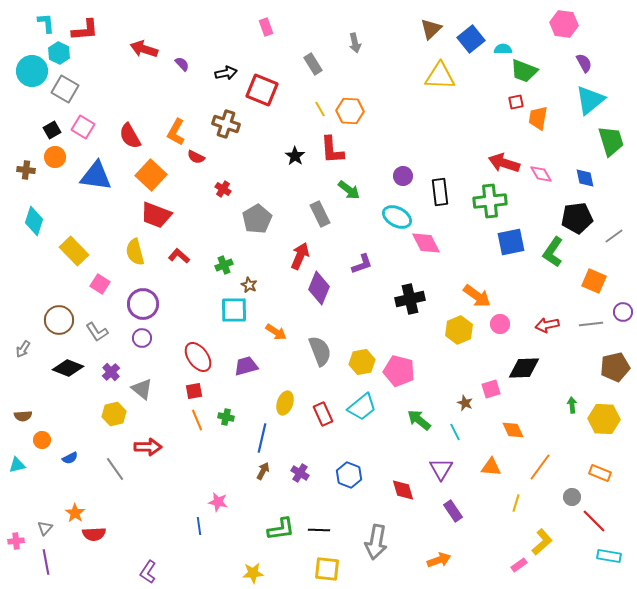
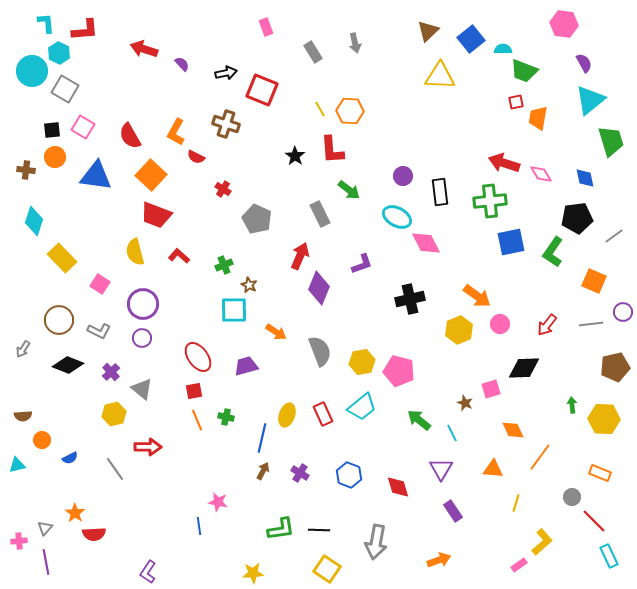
brown triangle at (431, 29): moved 3 px left, 2 px down
gray rectangle at (313, 64): moved 12 px up
black square at (52, 130): rotated 24 degrees clockwise
gray pentagon at (257, 219): rotated 16 degrees counterclockwise
yellow rectangle at (74, 251): moved 12 px left, 7 px down
red arrow at (547, 325): rotated 40 degrees counterclockwise
gray L-shape at (97, 332): moved 2 px right, 1 px up; rotated 30 degrees counterclockwise
black diamond at (68, 368): moved 3 px up
yellow ellipse at (285, 403): moved 2 px right, 12 px down
cyan line at (455, 432): moved 3 px left, 1 px down
orange triangle at (491, 467): moved 2 px right, 2 px down
orange line at (540, 467): moved 10 px up
red diamond at (403, 490): moved 5 px left, 3 px up
pink cross at (16, 541): moved 3 px right
cyan rectangle at (609, 556): rotated 55 degrees clockwise
yellow square at (327, 569): rotated 28 degrees clockwise
